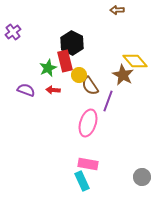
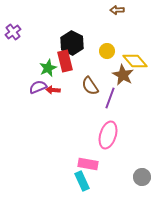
yellow circle: moved 28 px right, 24 px up
purple semicircle: moved 12 px right, 3 px up; rotated 42 degrees counterclockwise
purple line: moved 2 px right, 3 px up
pink ellipse: moved 20 px right, 12 px down
